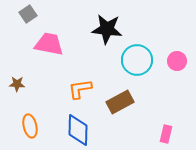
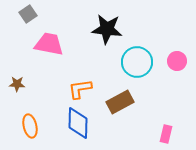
cyan circle: moved 2 px down
blue diamond: moved 7 px up
